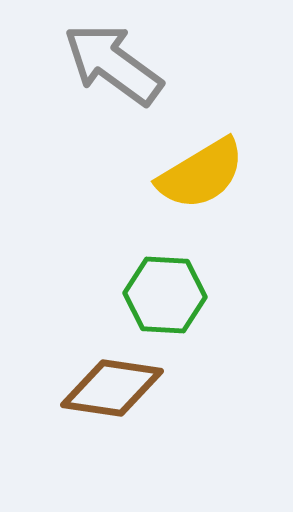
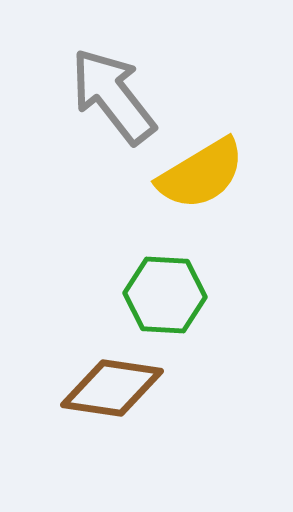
gray arrow: moved 32 px down; rotated 16 degrees clockwise
